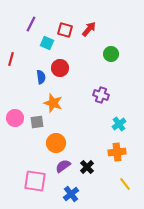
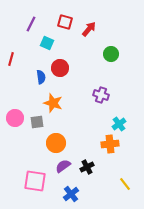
red square: moved 8 px up
orange cross: moved 7 px left, 8 px up
black cross: rotated 16 degrees clockwise
